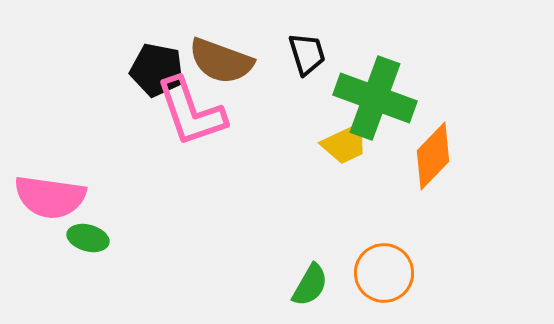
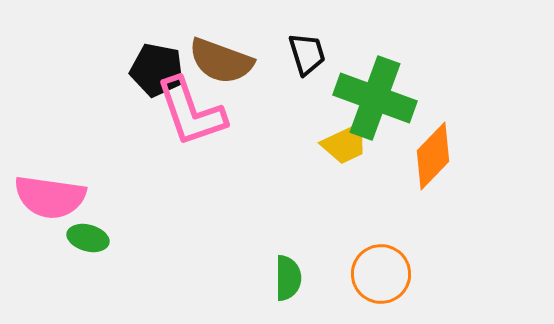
orange circle: moved 3 px left, 1 px down
green semicircle: moved 22 px left, 7 px up; rotated 30 degrees counterclockwise
